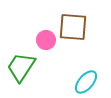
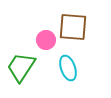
cyan ellipse: moved 18 px left, 14 px up; rotated 60 degrees counterclockwise
